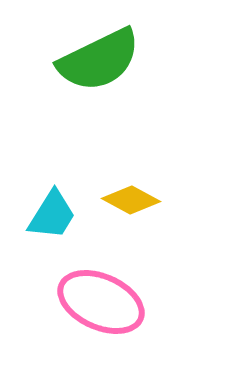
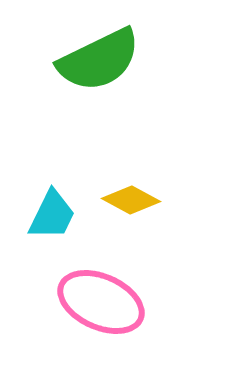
cyan trapezoid: rotated 6 degrees counterclockwise
